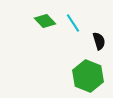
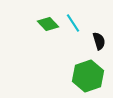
green diamond: moved 3 px right, 3 px down
green hexagon: rotated 20 degrees clockwise
